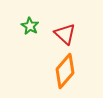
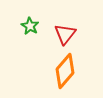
red triangle: rotated 25 degrees clockwise
